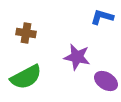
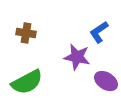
blue L-shape: moved 3 px left, 15 px down; rotated 50 degrees counterclockwise
green semicircle: moved 1 px right, 5 px down
